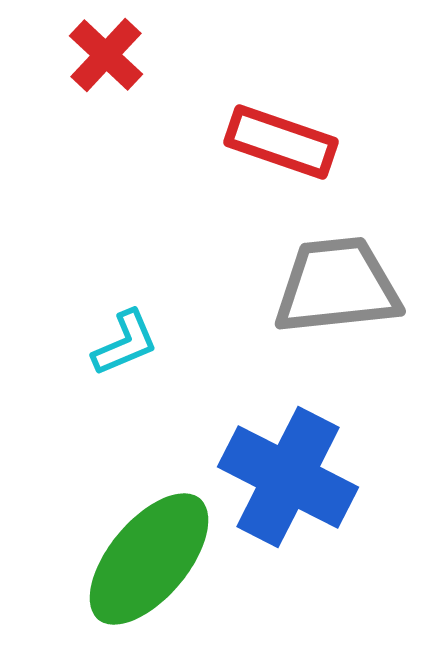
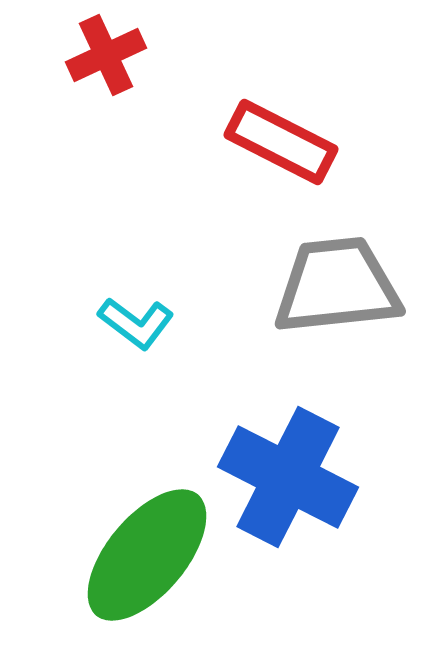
red cross: rotated 22 degrees clockwise
red rectangle: rotated 8 degrees clockwise
cyan L-shape: moved 11 px right, 20 px up; rotated 60 degrees clockwise
green ellipse: moved 2 px left, 4 px up
